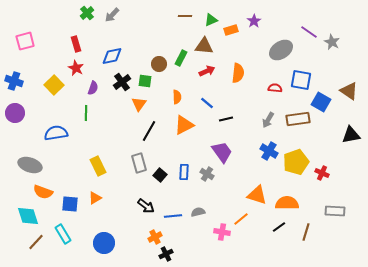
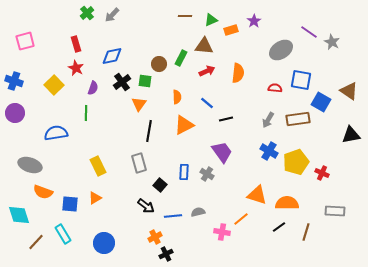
black line at (149, 131): rotated 20 degrees counterclockwise
black square at (160, 175): moved 10 px down
cyan diamond at (28, 216): moved 9 px left, 1 px up
